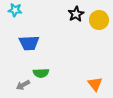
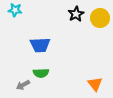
yellow circle: moved 1 px right, 2 px up
blue trapezoid: moved 11 px right, 2 px down
